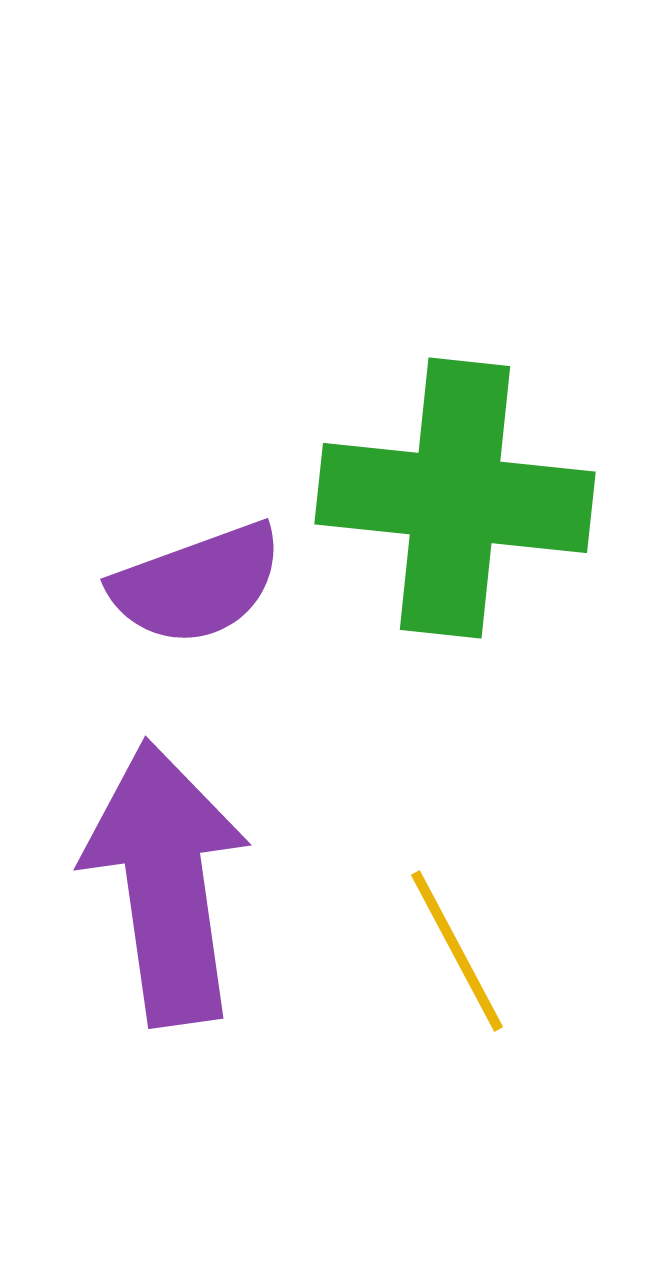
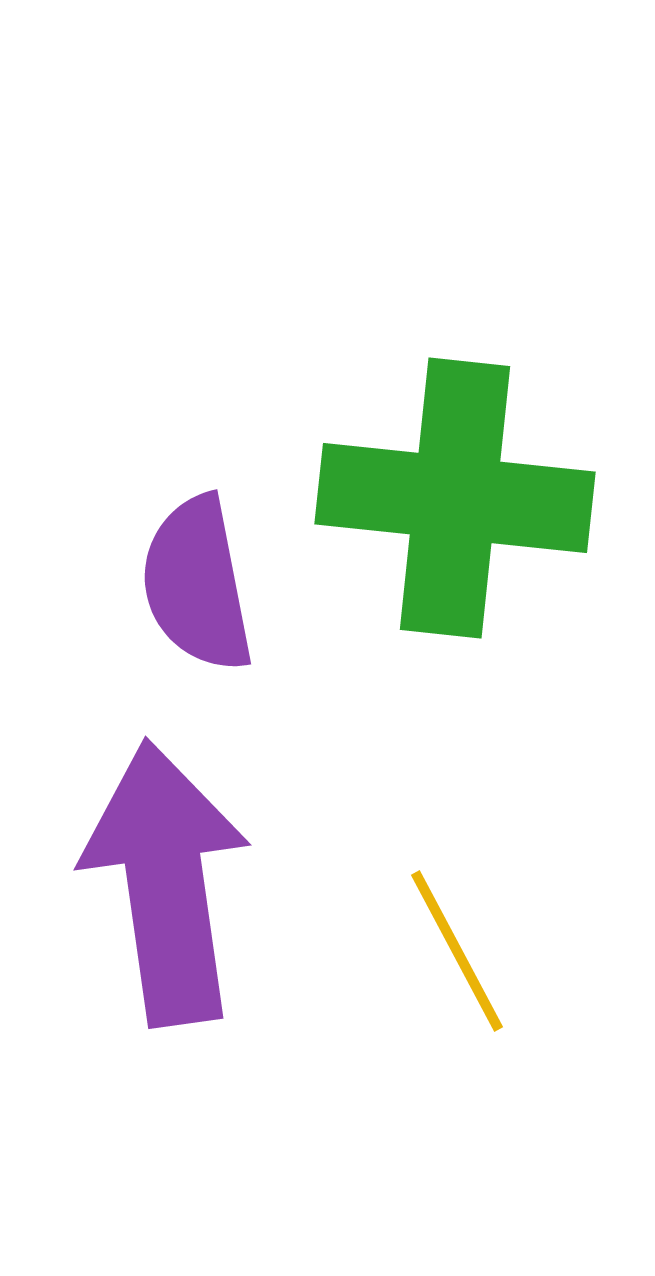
purple semicircle: rotated 99 degrees clockwise
